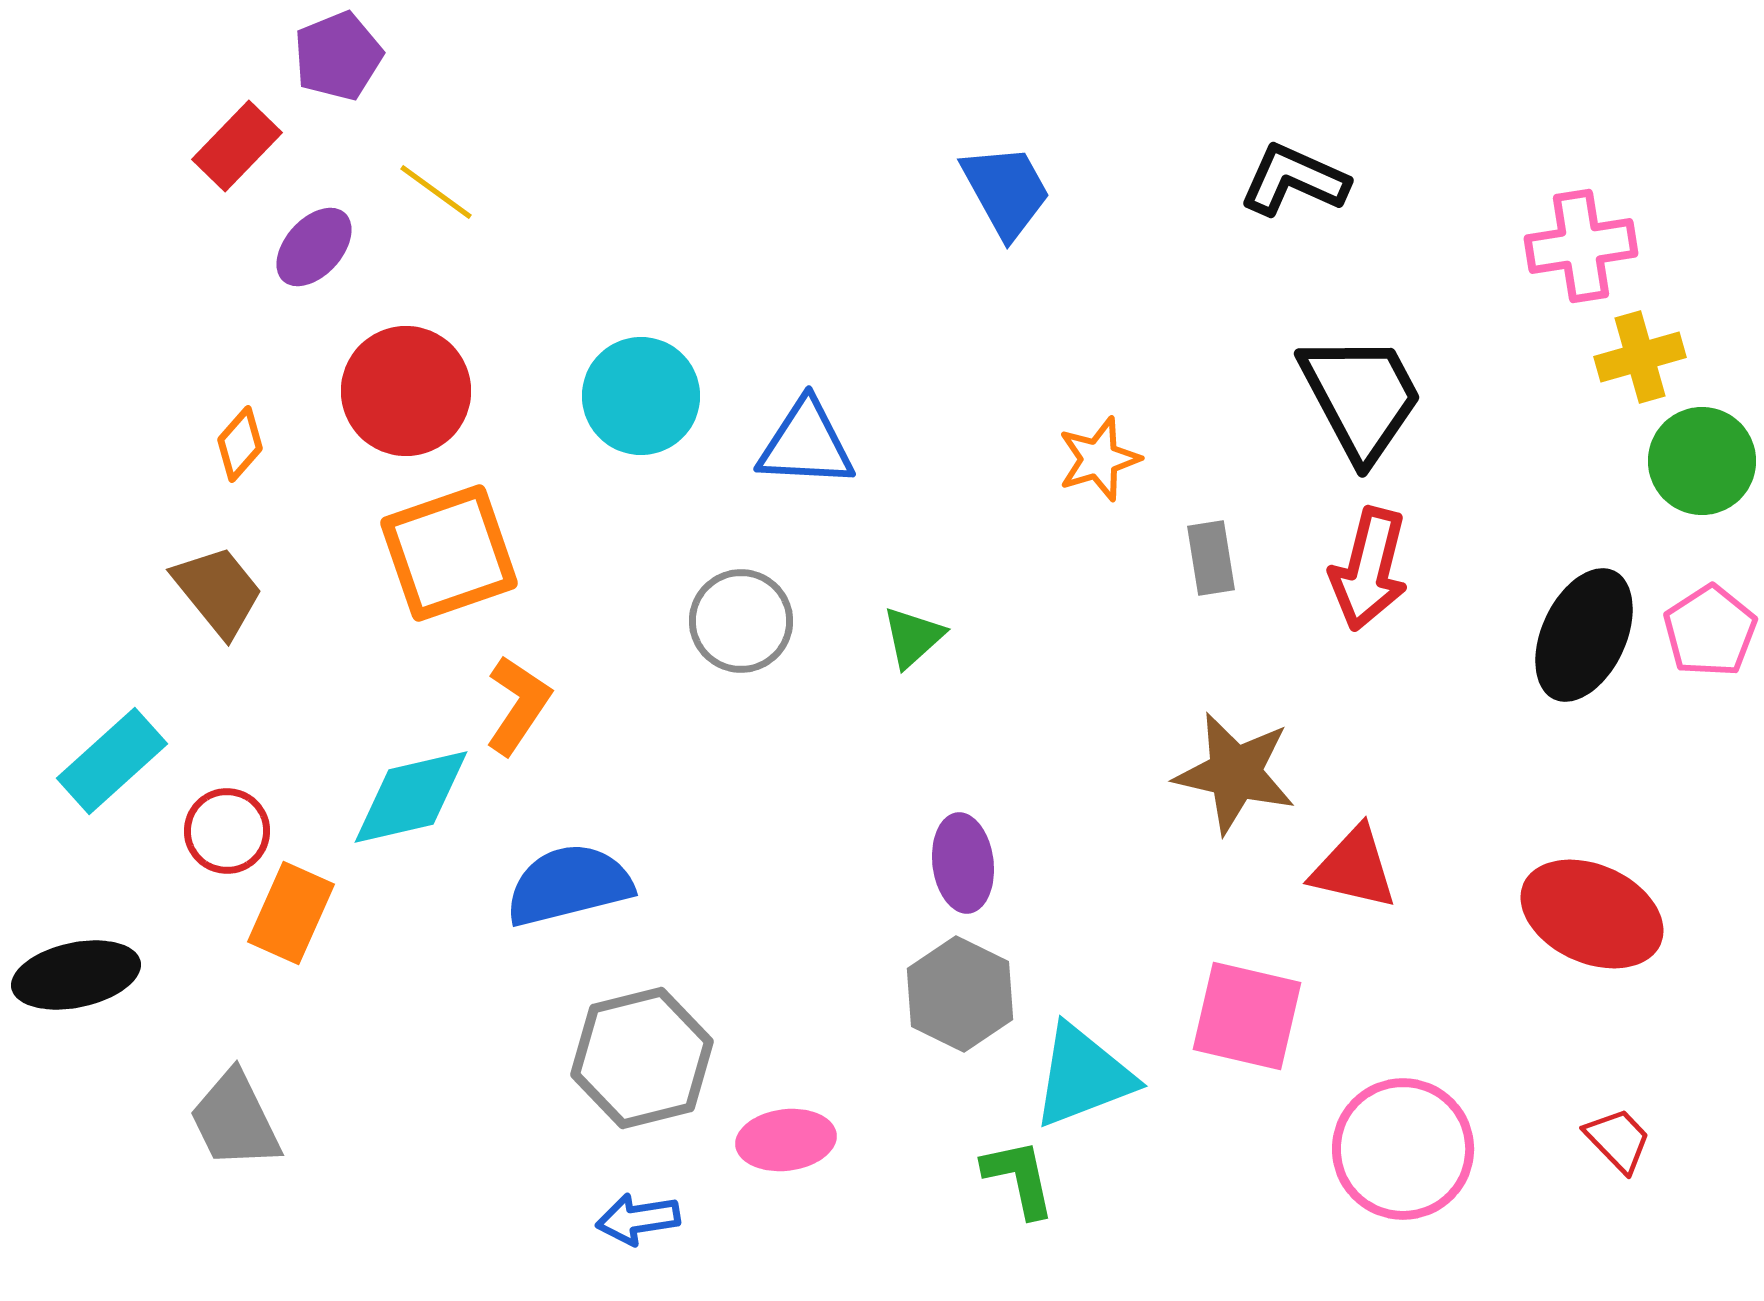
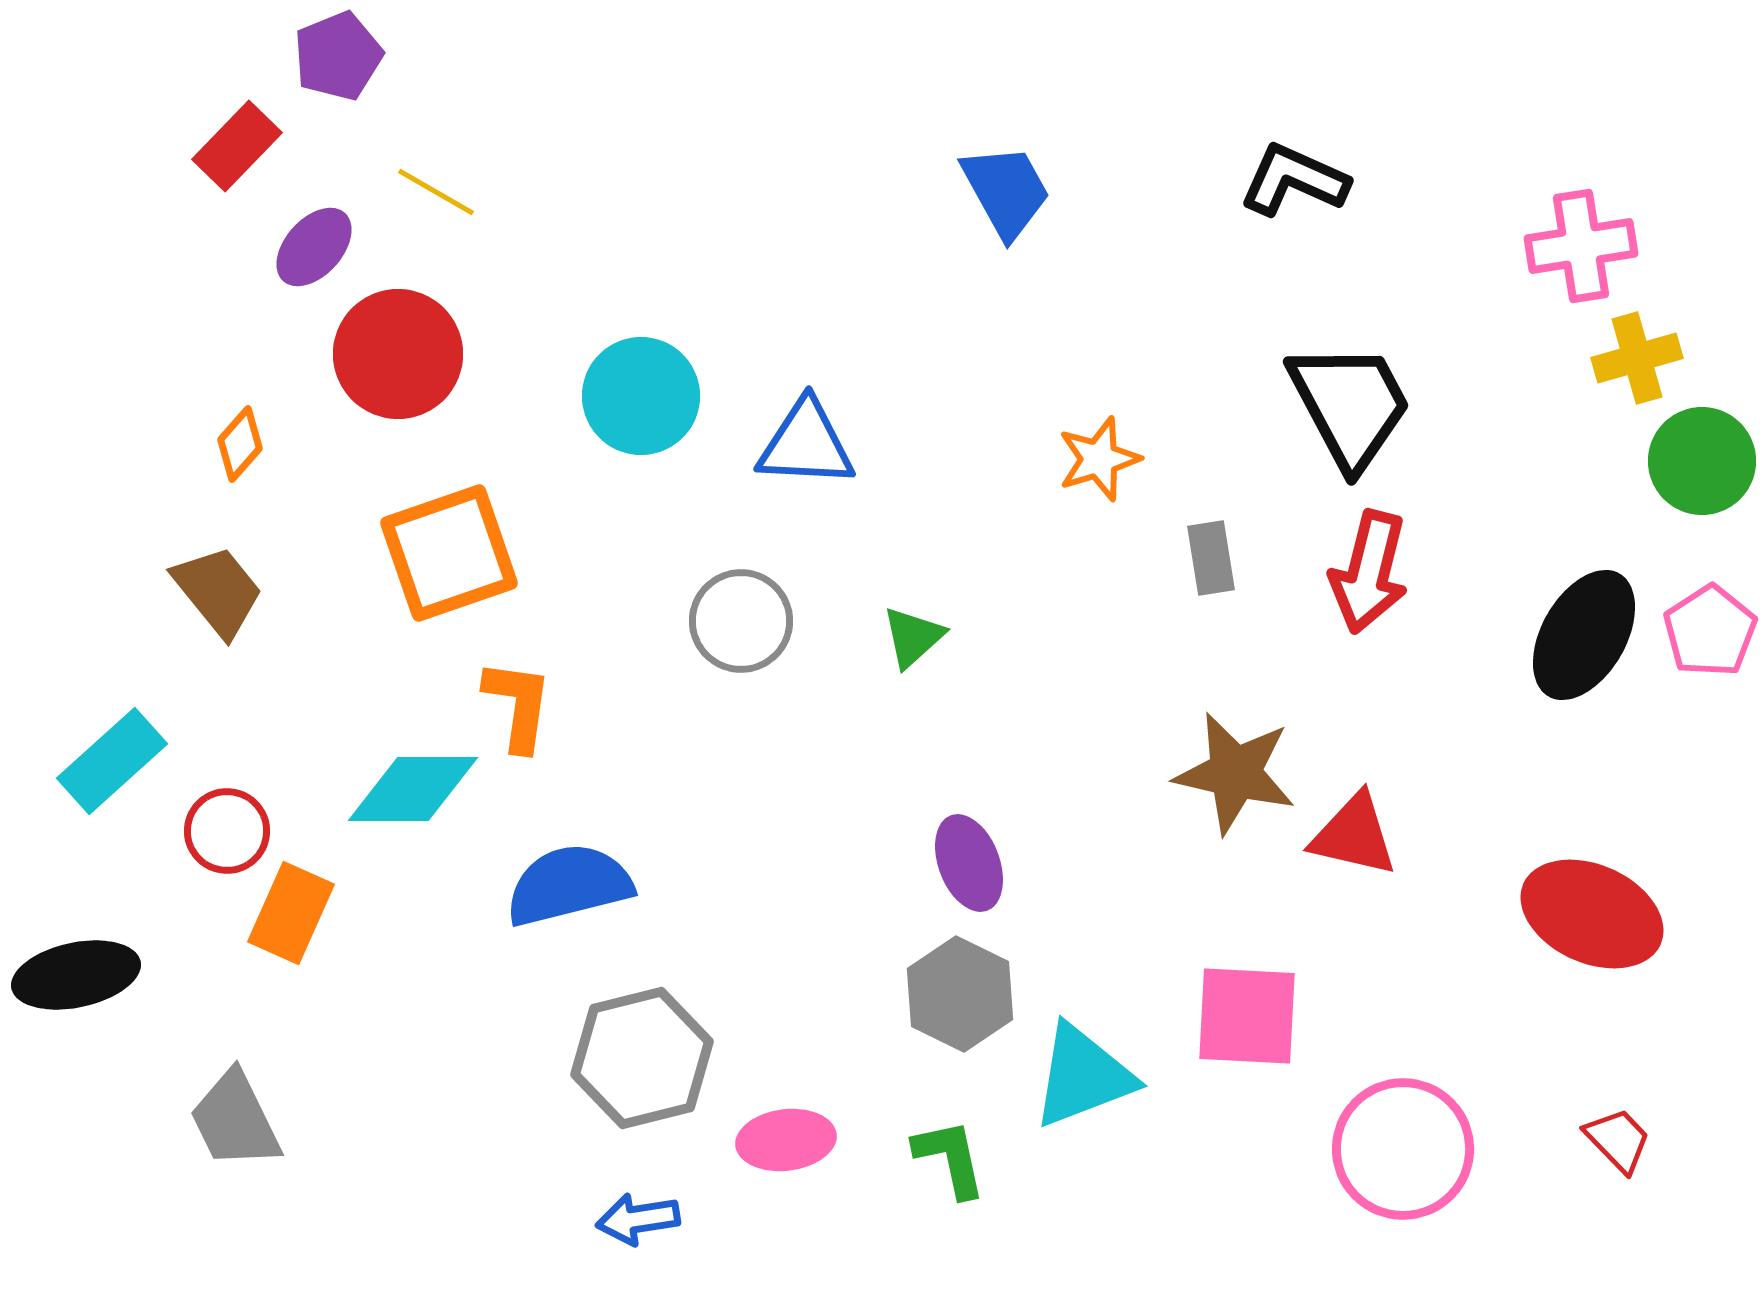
yellow line at (436, 192): rotated 6 degrees counterclockwise
yellow cross at (1640, 357): moved 3 px left, 1 px down
red circle at (406, 391): moved 8 px left, 37 px up
black trapezoid at (1361, 397): moved 11 px left, 8 px down
red arrow at (1369, 569): moved 3 px down
black ellipse at (1584, 635): rotated 5 degrees clockwise
orange L-shape at (518, 705): rotated 26 degrees counterclockwise
cyan diamond at (411, 797): moved 2 px right, 8 px up; rotated 13 degrees clockwise
purple ellipse at (963, 863): moved 6 px right; rotated 14 degrees counterclockwise
red triangle at (1354, 868): moved 33 px up
pink square at (1247, 1016): rotated 10 degrees counterclockwise
green L-shape at (1019, 1178): moved 69 px left, 20 px up
